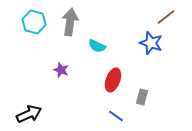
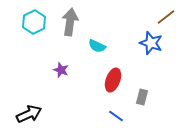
cyan hexagon: rotated 20 degrees clockwise
